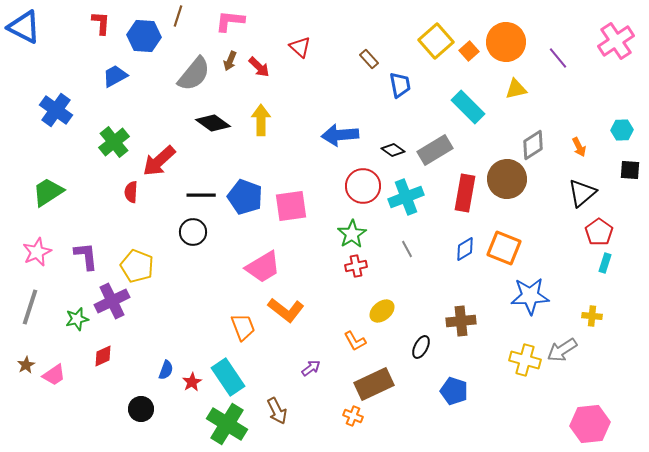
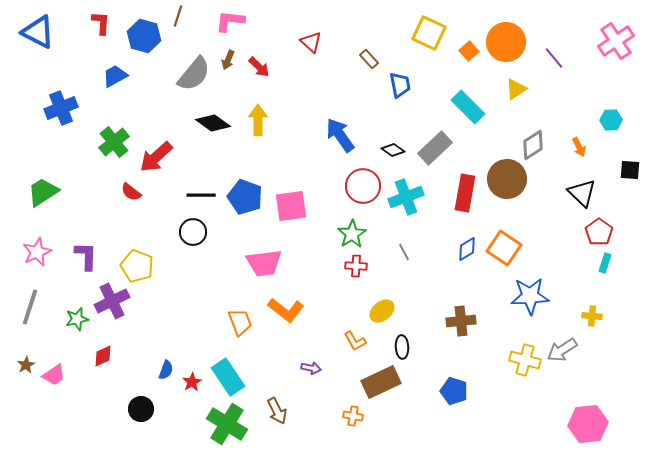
blue triangle at (24, 27): moved 14 px right, 5 px down
blue hexagon at (144, 36): rotated 12 degrees clockwise
yellow square at (436, 41): moved 7 px left, 8 px up; rotated 24 degrees counterclockwise
red triangle at (300, 47): moved 11 px right, 5 px up
purple line at (558, 58): moved 4 px left
brown arrow at (230, 61): moved 2 px left, 1 px up
yellow triangle at (516, 89): rotated 20 degrees counterclockwise
blue cross at (56, 110): moved 5 px right, 2 px up; rotated 32 degrees clockwise
yellow arrow at (261, 120): moved 3 px left
cyan hexagon at (622, 130): moved 11 px left, 10 px up
blue arrow at (340, 135): rotated 60 degrees clockwise
gray rectangle at (435, 150): moved 2 px up; rotated 12 degrees counterclockwise
red arrow at (159, 161): moved 3 px left, 4 px up
green trapezoid at (48, 192): moved 5 px left
red semicircle at (131, 192): rotated 55 degrees counterclockwise
black triangle at (582, 193): rotated 36 degrees counterclockwise
orange square at (504, 248): rotated 12 degrees clockwise
gray line at (407, 249): moved 3 px left, 3 px down
blue diamond at (465, 249): moved 2 px right
purple L-shape at (86, 256): rotated 8 degrees clockwise
red cross at (356, 266): rotated 15 degrees clockwise
pink trapezoid at (263, 267): moved 1 px right, 4 px up; rotated 24 degrees clockwise
orange trapezoid at (243, 327): moved 3 px left, 5 px up
black ellipse at (421, 347): moved 19 px left; rotated 30 degrees counterclockwise
purple arrow at (311, 368): rotated 48 degrees clockwise
brown rectangle at (374, 384): moved 7 px right, 2 px up
orange cross at (353, 416): rotated 12 degrees counterclockwise
pink hexagon at (590, 424): moved 2 px left
